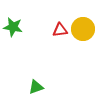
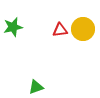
green star: rotated 24 degrees counterclockwise
